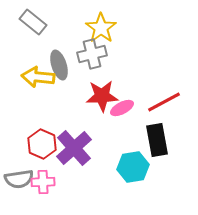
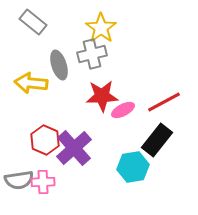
yellow arrow: moved 7 px left, 6 px down
pink ellipse: moved 1 px right, 2 px down
black rectangle: rotated 48 degrees clockwise
red hexagon: moved 3 px right, 4 px up
gray semicircle: moved 1 px down
